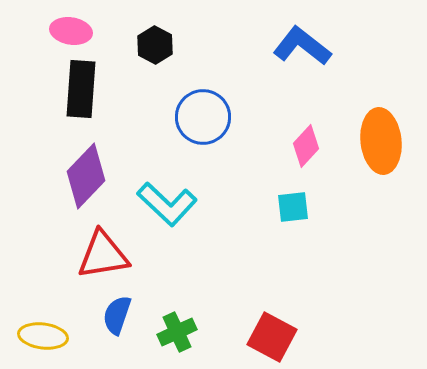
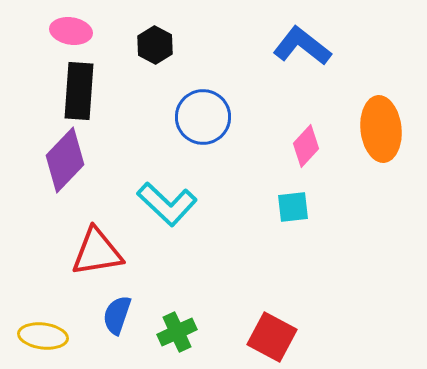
black rectangle: moved 2 px left, 2 px down
orange ellipse: moved 12 px up
purple diamond: moved 21 px left, 16 px up
red triangle: moved 6 px left, 3 px up
